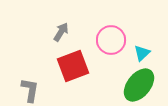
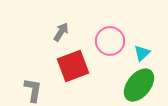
pink circle: moved 1 px left, 1 px down
gray L-shape: moved 3 px right
